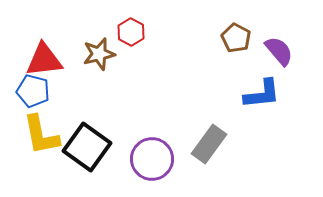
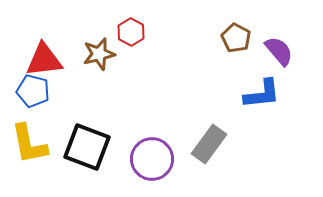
yellow L-shape: moved 12 px left, 9 px down
black square: rotated 15 degrees counterclockwise
